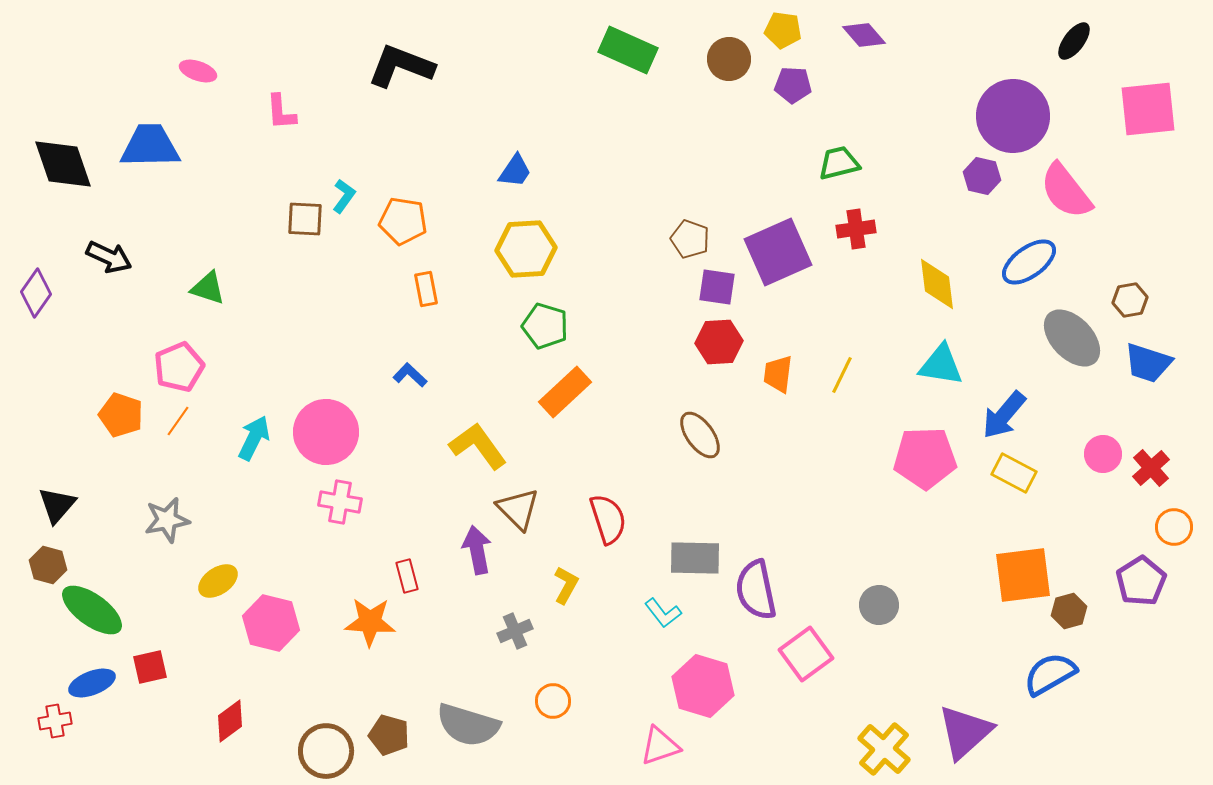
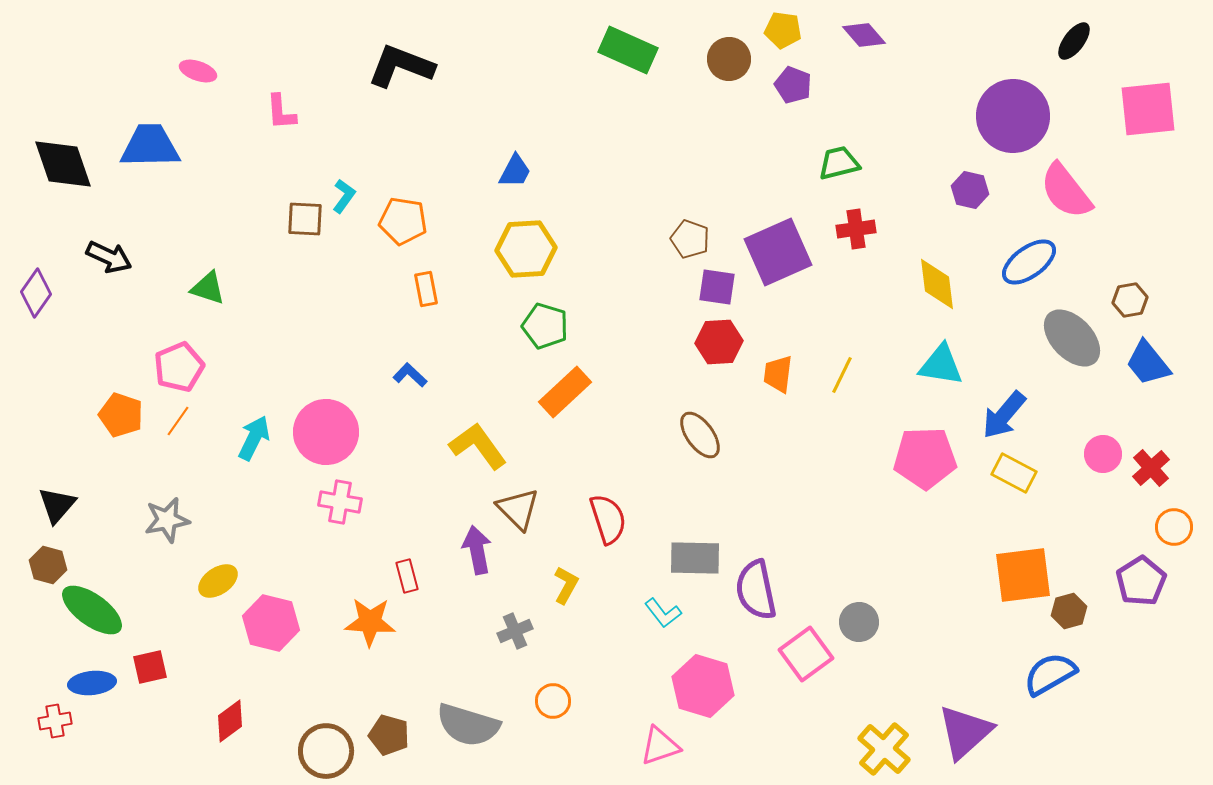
purple pentagon at (793, 85): rotated 18 degrees clockwise
blue trapezoid at (515, 171): rotated 6 degrees counterclockwise
purple hexagon at (982, 176): moved 12 px left, 14 px down
blue trapezoid at (1148, 363): rotated 33 degrees clockwise
gray circle at (879, 605): moved 20 px left, 17 px down
blue ellipse at (92, 683): rotated 15 degrees clockwise
